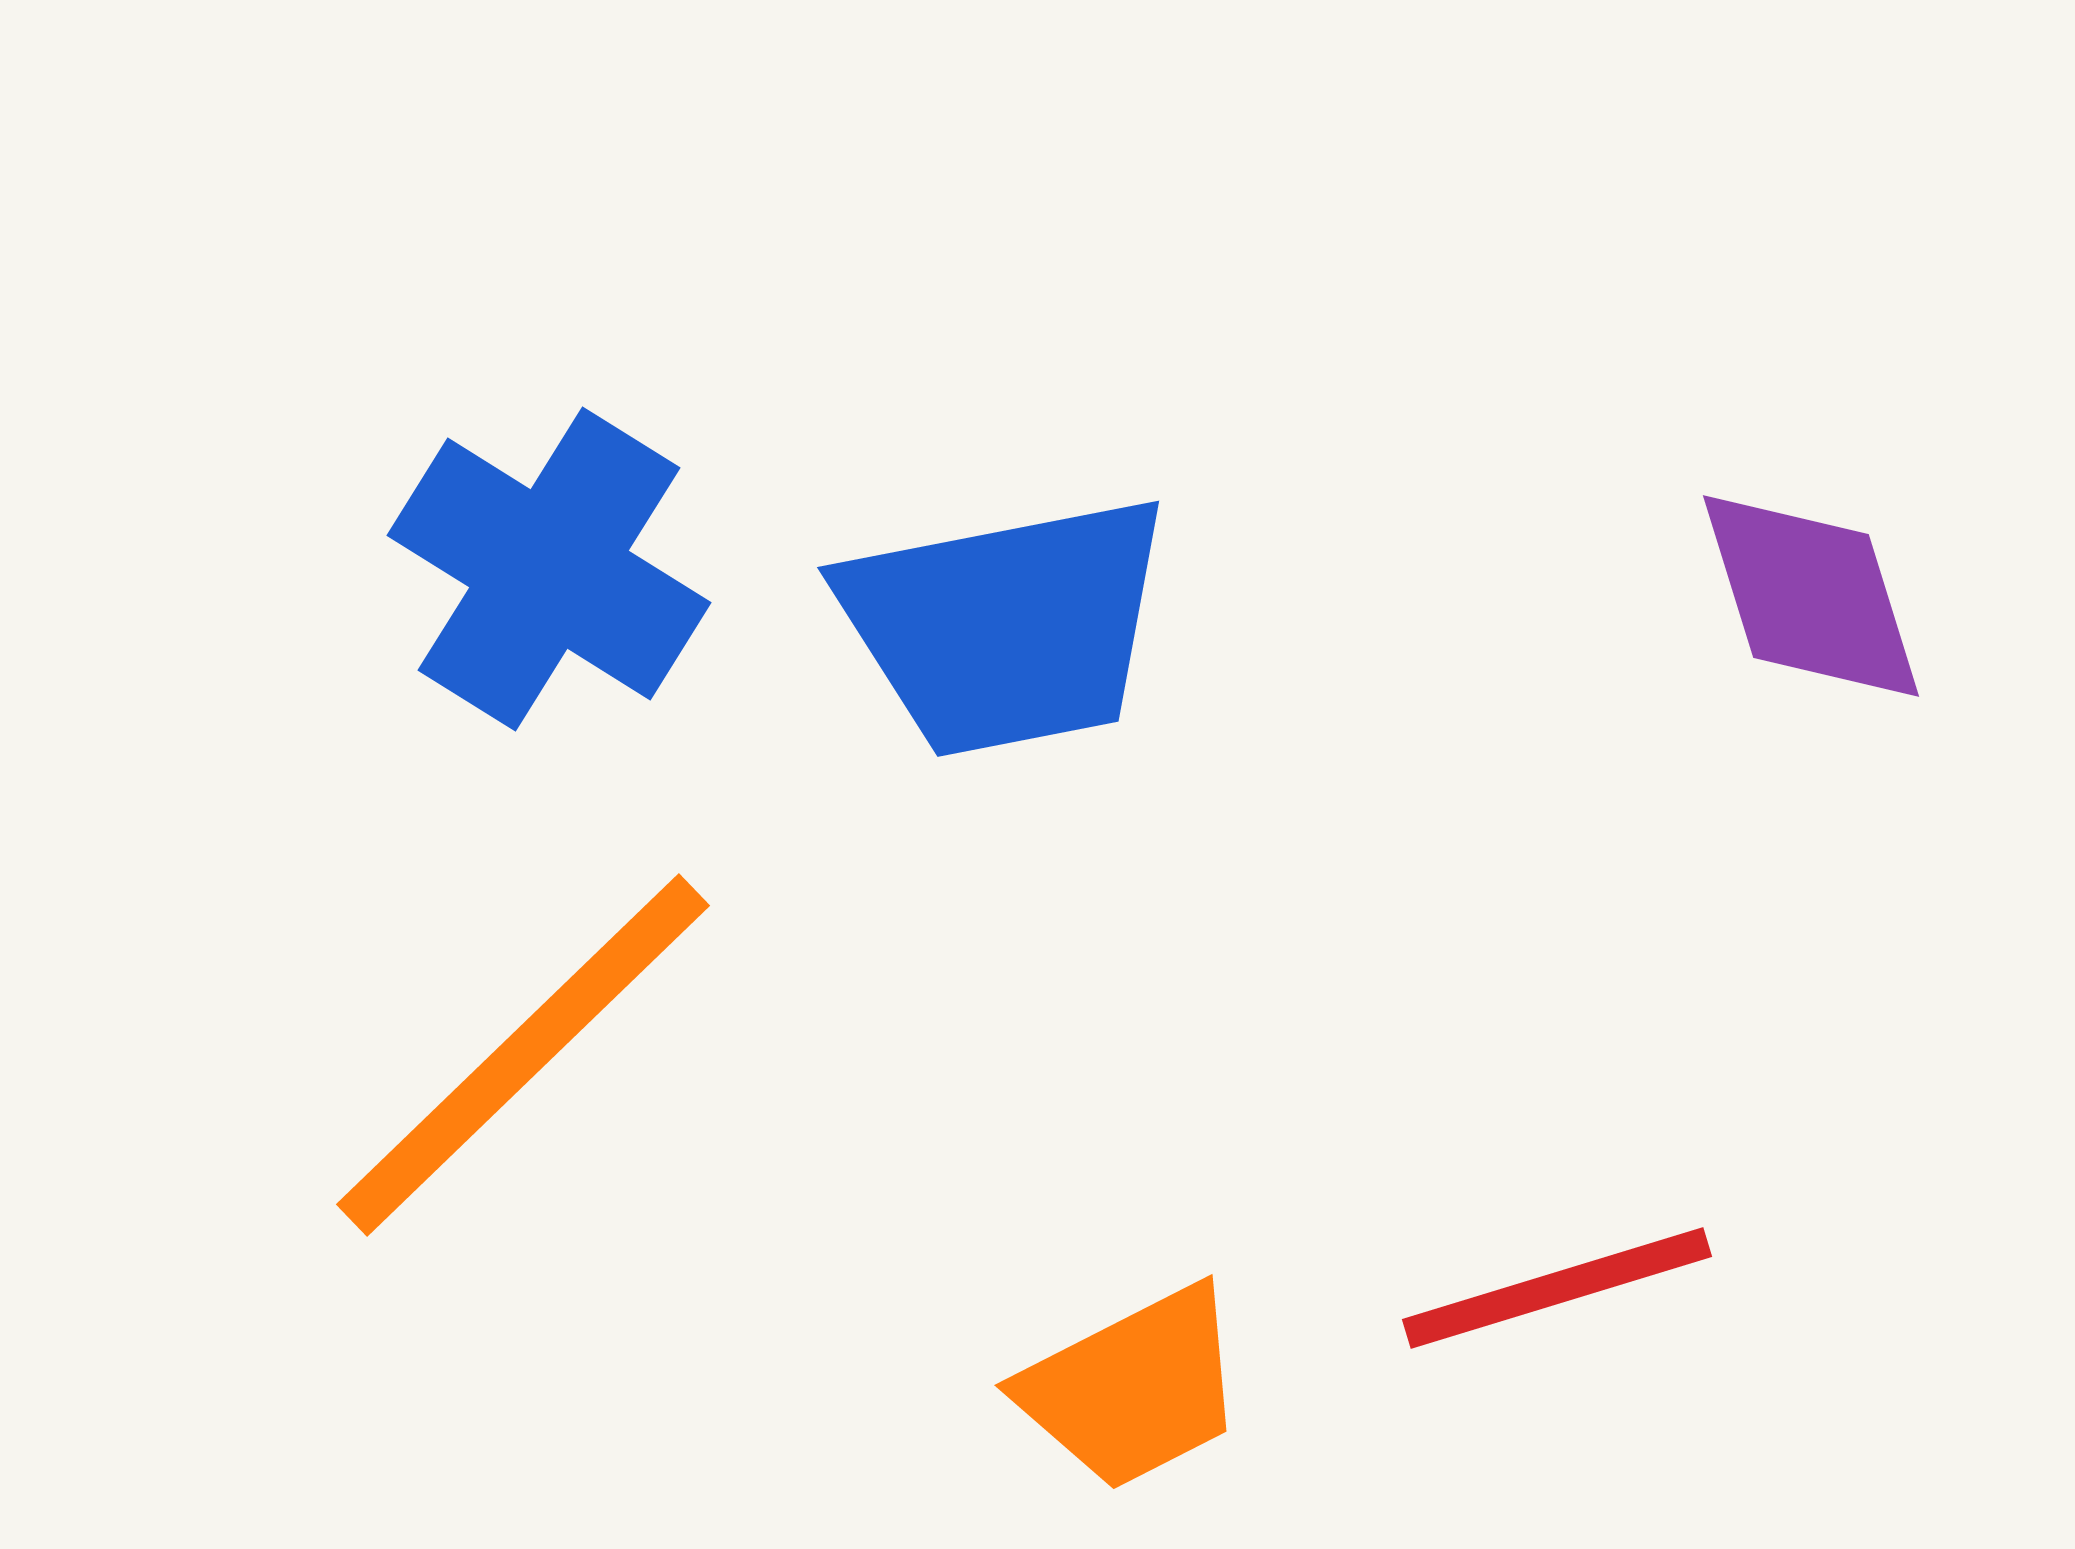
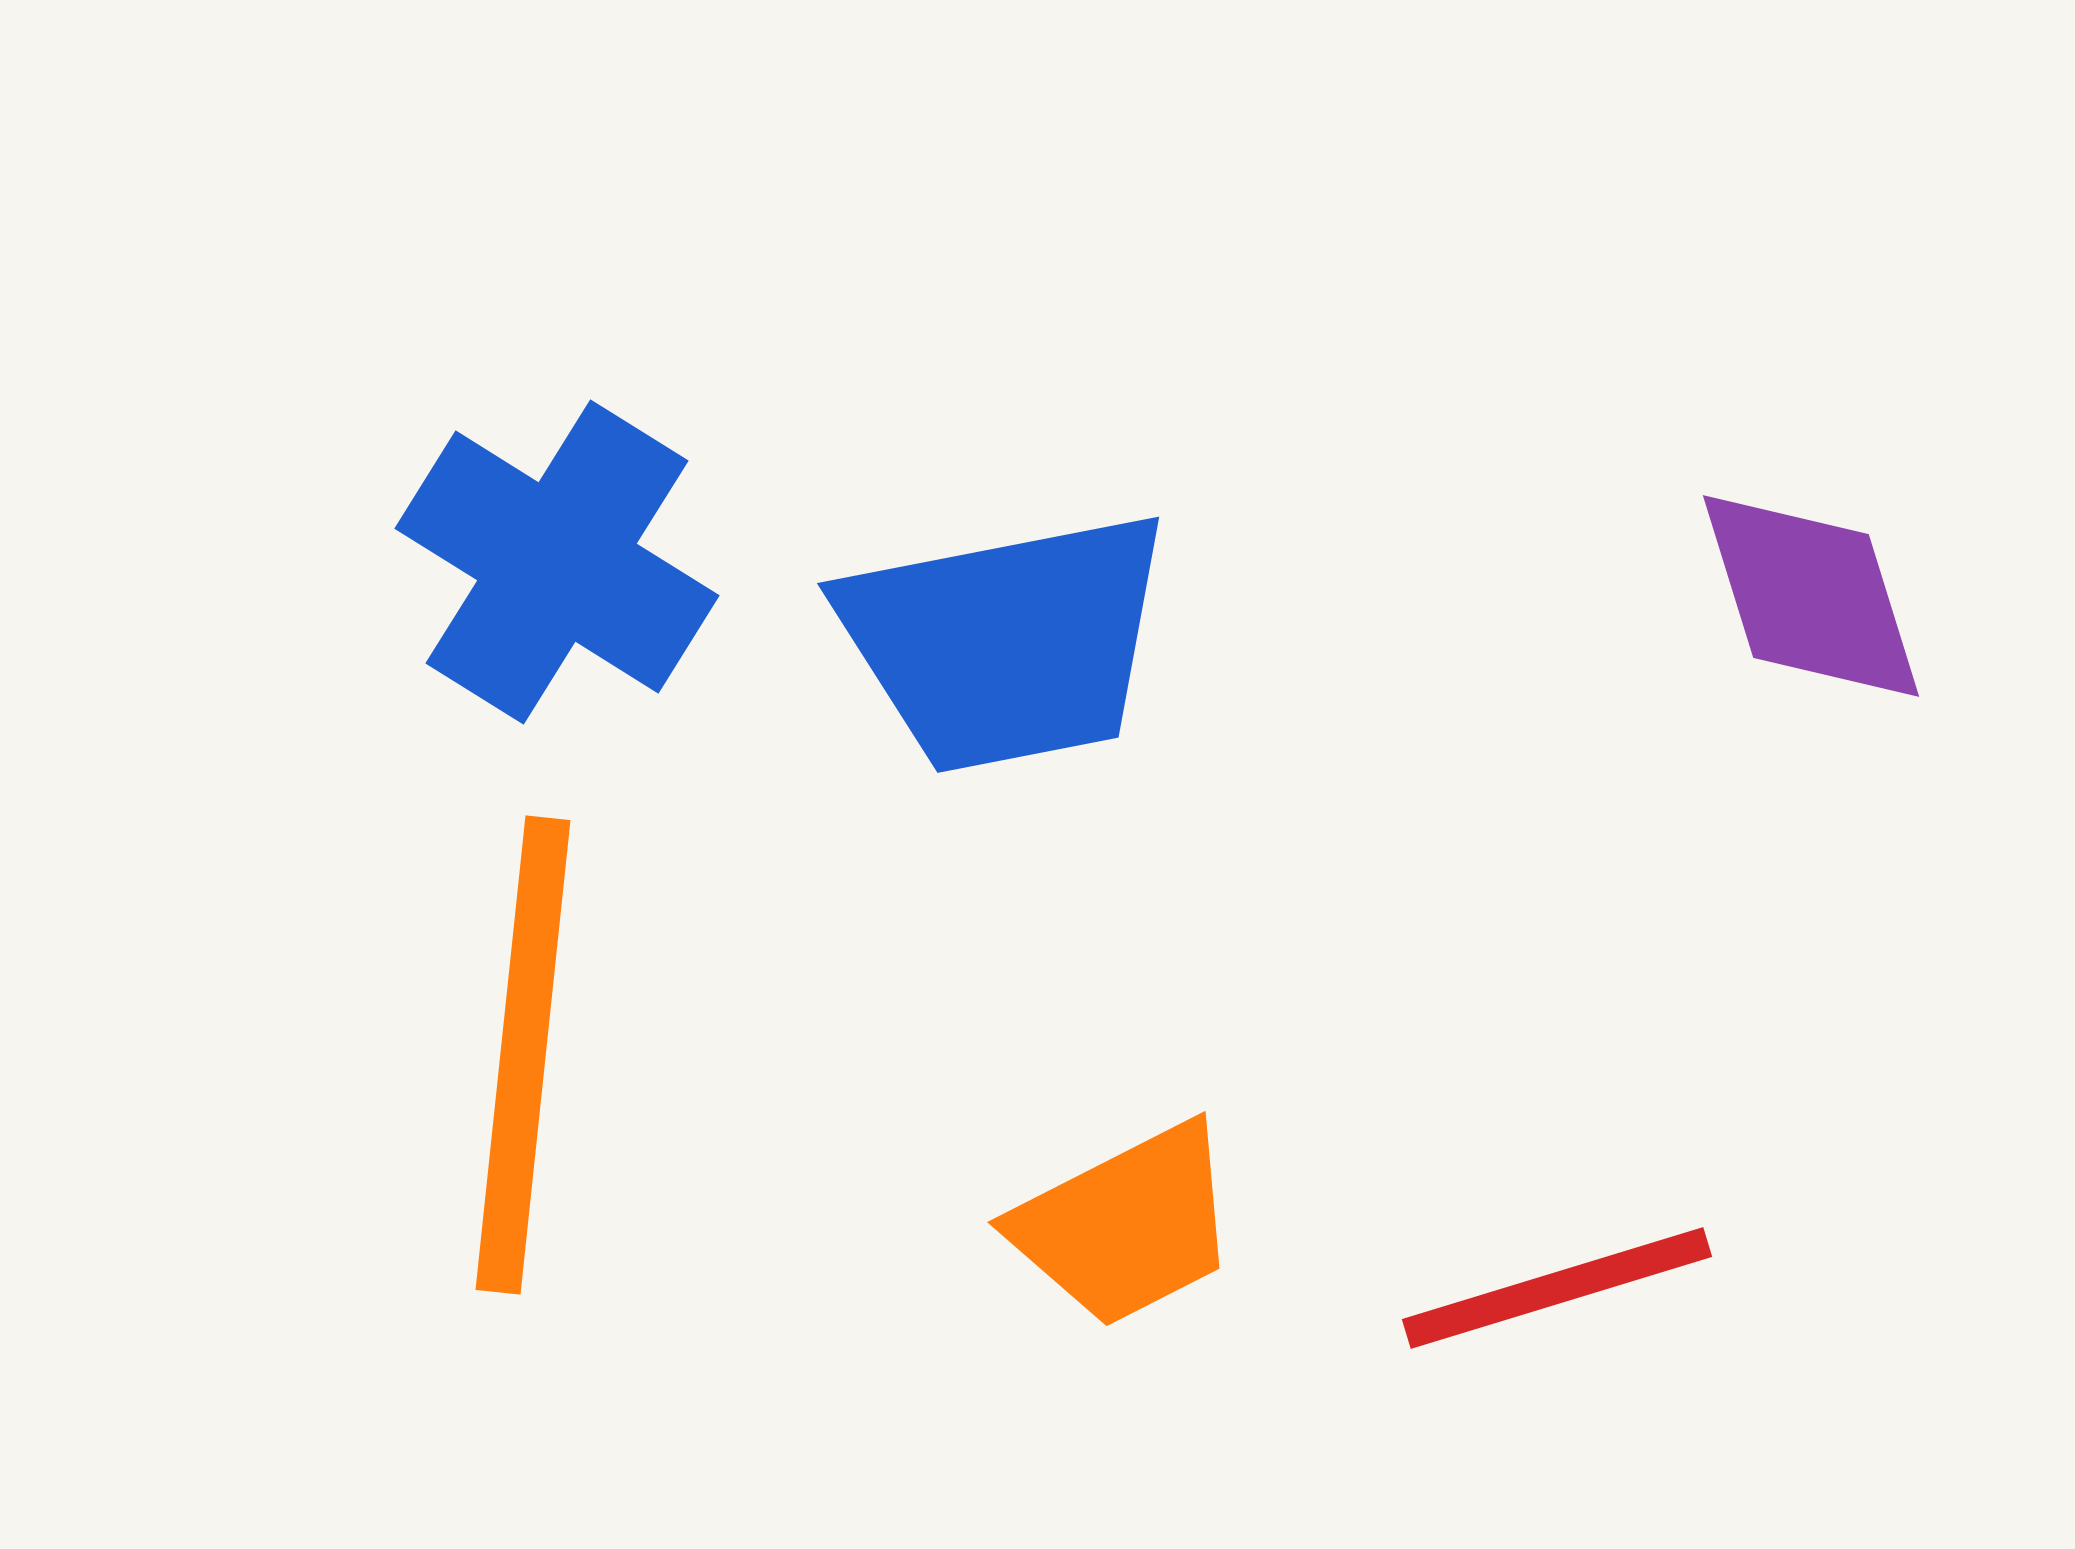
blue cross: moved 8 px right, 7 px up
blue trapezoid: moved 16 px down
orange line: rotated 40 degrees counterclockwise
orange trapezoid: moved 7 px left, 163 px up
